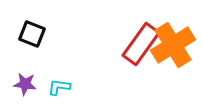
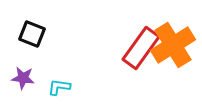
red rectangle: moved 4 px down
purple star: moved 2 px left, 6 px up
